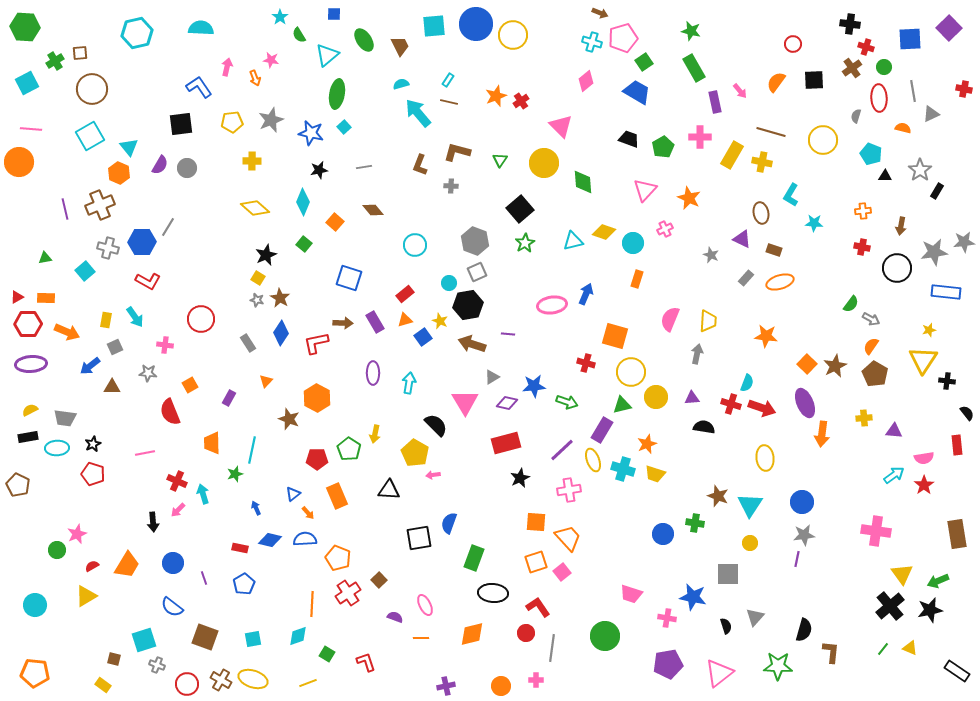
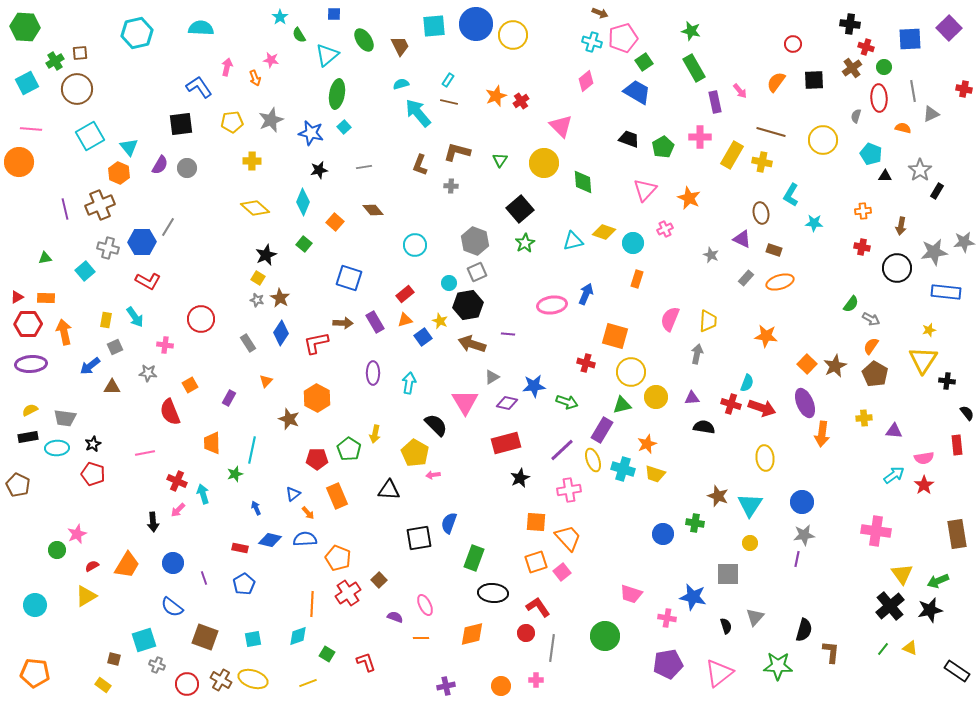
brown circle at (92, 89): moved 15 px left
orange arrow at (67, 332): moved 3 px left; rotated 125 degrees counterclockwise
